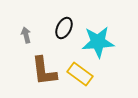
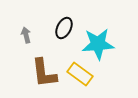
cyan star: moved 2 px down
brown L-shape: moved 2 px down
